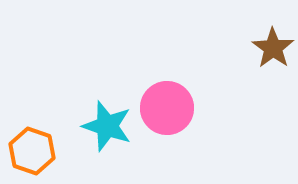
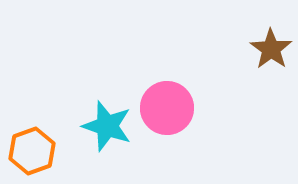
brown star: moved 2 px left, 1 px down
orange hexagon: rotated 21 degrees clockwise
